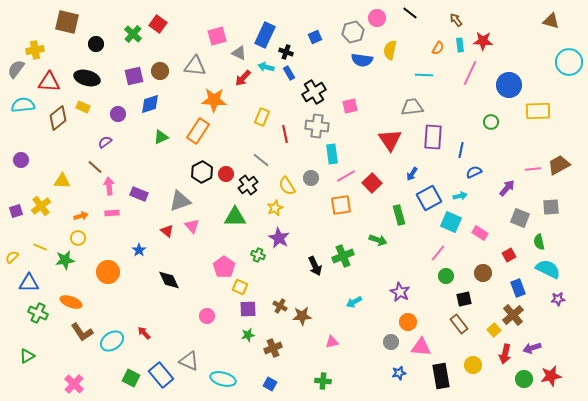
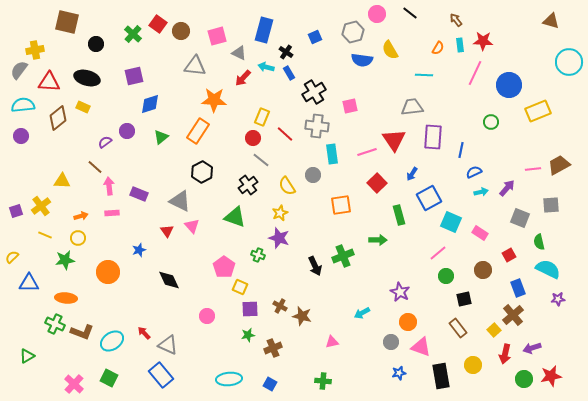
pink circle at (377, 18): moved 4 px up
blue rectangle at (265, 35): moved 1 px left, 5 px up; rotated 10 degrees counterclockwise
yellow semicircle at (390, 50): rotated 42 degrees counterclockwise
black cross at (286, 52): rotated 16 degrees clockwise
gray semicircle at (16, 69): moved 3 px right, 1 px down
brown circle at (160, 71): moved 21 px right, 40 px up
pink line at (470, 73): moved 5 px right
yellow rectangle at (538, 111): rotated 20 degrees counterclockwise
purple circle at (118, 114): moved 9 px right, 17 px down
red line at (285, 134): rotated 36 degrees counterclockwise
green triangle at (161, 137): rotated 14 degrees counterclockwise
red triangle at (390, 140): moved 4 px right
purple circle at (21, 160): moved 24 px up
red circle at (226, 174): moved 27 px right, 36 px up
pink line at (346, 176): moved 21 px right, 24 px up; rotated 12 degrees clockwise
gray circle at (311, 178): moved 2 px right, 3 px up
red square at (372, 183): moved 5 px right
cyan arrow at (460, 196): moved 21 px right, 4 px up
gray triangle at (180, 201): rotated 45 degrees clockwise
gray square at (551, 207): moved 2 px up
yellow star at (275, 208): moved 5 px right, 5 px down
green triangle at (235, 217): rotated 20 degrees clockwise
red triangle at (167, 231): rotated 16 degrees clockwise
purple star at (279, 238): rotated 10 degrees counterclockwise
green arrow at (378, 240): rotated 18 degrees counterclockwise
yellow line at (40, 247): moved 5 px right, 12 px up
blue star at (139, 250): rotated 16 degrees clockwise
pink line at (438, 253): rotated 12 degrees clockwise
brown circle at (483, 273): moved 3 px up
orange ellipse at (71, 302): moved 5 px left, 4 px up; rotated 15 degrees counterclockwise
cyan arrow at (354, 302): moved 8 px right, 11 px down
purple square at (248, 309): moved 2 px right
green cross at (38, 313): moved 17 px right, 11 px down
brown star at (302, 316): rotated 18 degrees clockwise
brown rectangle at (459, 324): moved 1 px left, 4 px down
brown L-shape at (82, 332): rotated 35 degrees counterclockwise
pink triangle at (421, 347): rotated 15 degrees clockwise
gray triangle at (189, 361): moved 21 px left, 16 px up
green square at (131, 378): moved 22 px left
cyan ellipse at (223, 379): moved 6 px right; rotated 20 degrees counterclockwise
